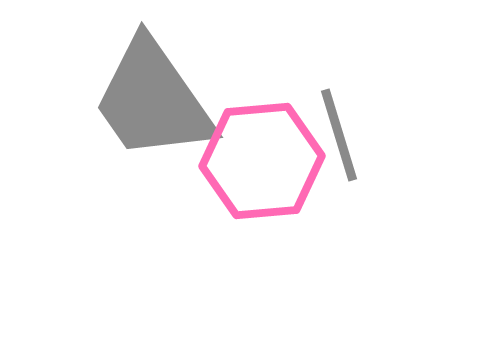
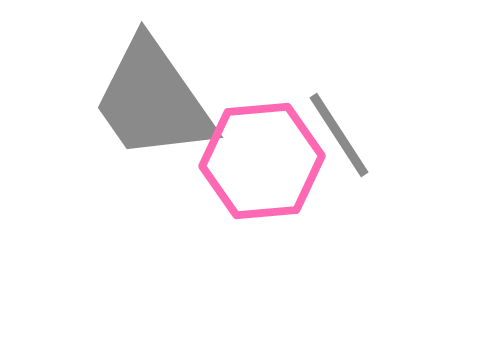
gray line: rotated 16 degrees counterclockwise
